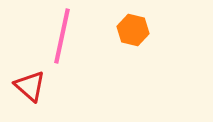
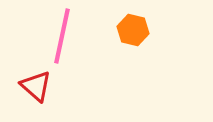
red triangle: moved 6 px right
